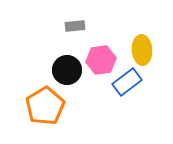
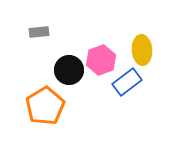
gray rectangle: moved 36 px left, 6 px down
pink hexagon: rotated 12 degrees counterclockwise
black circle: moved 2 px right
